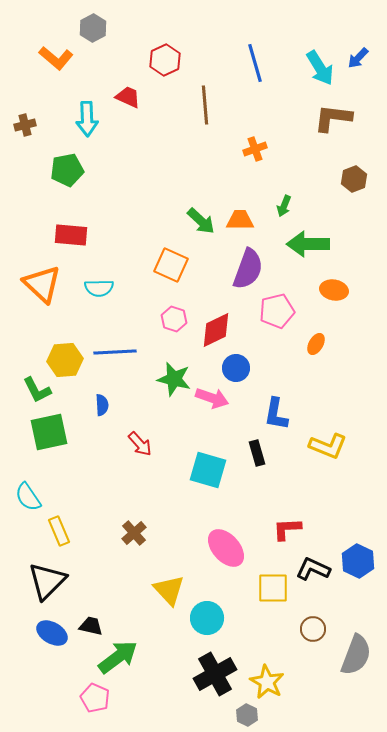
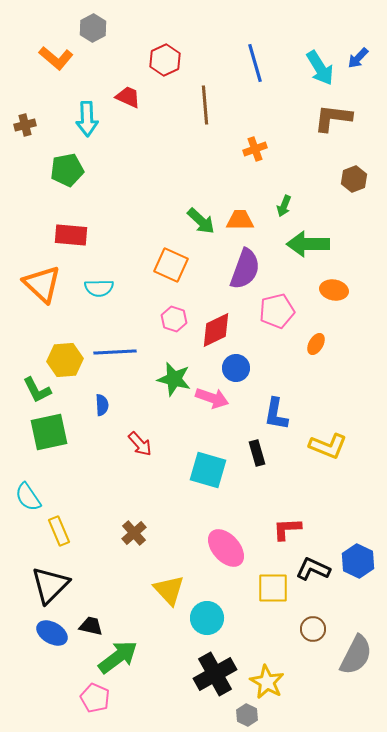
purple semicircle at (248, 269): moved 3 px left
black triangle at (47, 581): moved 3 px right, 4 px down
gray semicircle at (356, 655): rotated 6 degrees clockwise
